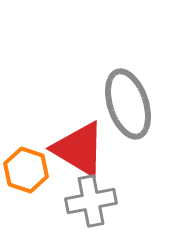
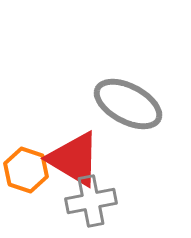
gray ellipse: rotated 44 degrees counterclockwise
red triangle: moved 5 px left, 10 px down
